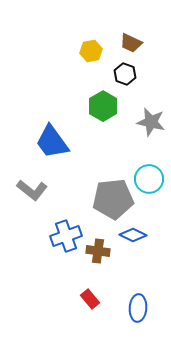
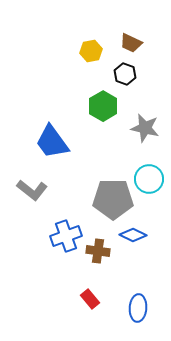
gray star: moved 6 px left, 6 px down
gray pentagon: rotated 6 degrees clockwise
